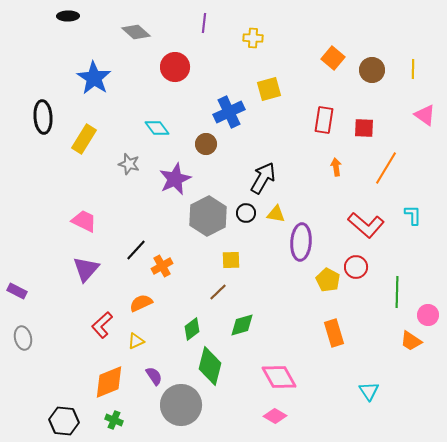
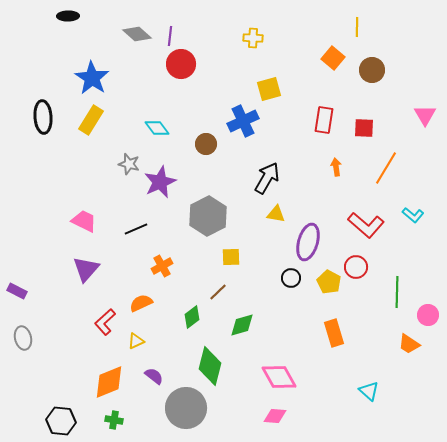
purple line at (204, 23): moved 34 px left, 13 px down
gray diamond at (136, 32): moved 1 px right, 2 px down
red circle at (175, 67): moved 6 px right, 3 px up
yellow line at (413, 69): moved 56 px left, 42 px up
blue star at (94, 78): moved 2 px left
blue cross at (229, 112): moved 14 px right, 9 px down
pink triangle at (425, 115): rotated 25 degrees clockwise
yellow rectangle at (84, 139): moved 7 px right, 19 px up
black arrow at (263, 178): moved 4 px right
purple star at (175, 179): moved 15 px left, 3 px down
black circle at (246, 213): moved 45 px right, 65 px down
cyan L-shape at (413, 215): rotated 130 degrees clockwise
purple ellipse at (301, 242): moved 7 px right; rotated 12 degrees clockwise
black line at (136, 250): moved 21 px up; rotated 25 degrees clockwise
yellow square at (231, 260): moved 3 px up
yellow pentagon at (328, 280): moved 1 px right, 2 px down
red L-shape at (102, 325): moved 3 px right, 3 px up
green diamond at (192, 329): moved 12 px up
orange trapezoid at (411, 341): moved 2 px left, 3 px down
purple semicircle at (154, 376): rotated 18 degrees counterclockwise
cyan triangle at (369, 391): rotated 15 degrees counterclockwise
gray circle at (181, 405): moved 5 px right, 3 px down
pink diamond at (275, 416): rotated 25 degrees counterclockwise
green cross at (114, 420): rotated 12 degrees counterclockwise
black hexagon at (64, 421): moved 3 px left
